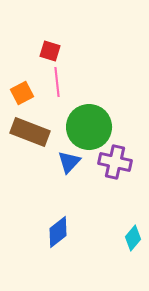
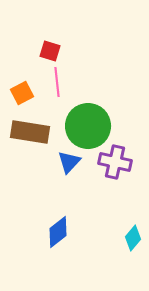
green circle: moved 1 px left, 1 px up
brown rectangle: rotated 12 degrees counterclockwise
